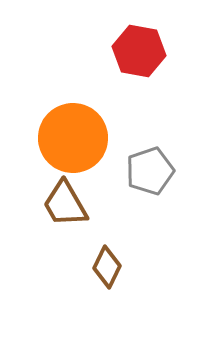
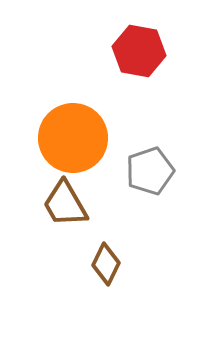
brown diamond: moved 1 px left, 3 px up
